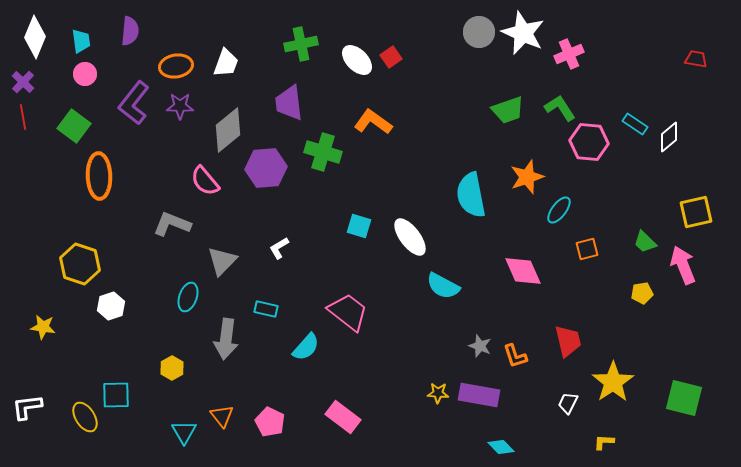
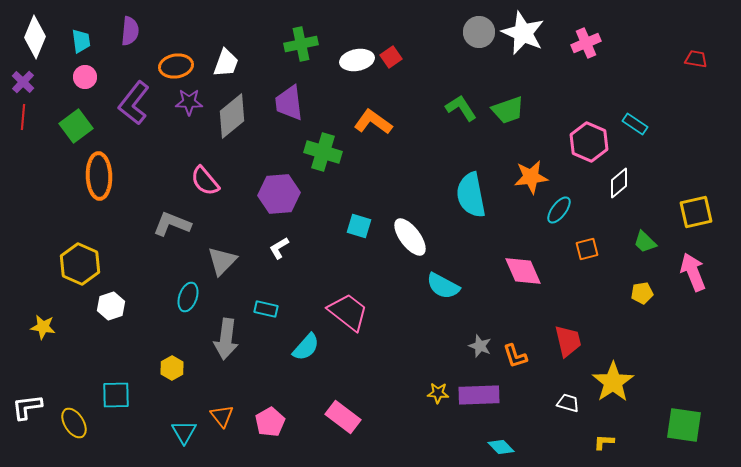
pink cross at (569, 54): moved 17 px right, 11 px up
white ellipse at (357, 60): rotated 56 degrees counterclockwise
pink circle at (85, 74): moved 3 px down
purple star at (180, 106): moved 9 px right, 4 px up
green L-shape at (560, 108): moved 99 px left
red line at (23, 117): rotated 15 degrees clockwise
green square at (74, 126): moved 2 px right; rotated 16 degrees clockwise
gray diamond at (228, 130): moved 4 px right, 14 px up
white diamond at (669, 137): moved 50 px left, 46 px down
pink hexagon at (589, 142): rotated 18 degrees clockwise
purple hexagon at (266, 168): moved 13 px right, 26 px down
orange star at (527, 177): moved 4 px right; rotated 12 degrees clockwise
yellow hexagon at (80, 264): rotated 6 degrees clockwise
pink arrow at (683, 265): moved 10 px right, 7 px down
purple rectangle at (479, 395): rotated 12 degrees counterclockwise
green square at (684, 398): moved 27 px down; rotated 6 degrees counterclockwise
white trapezoid at (568, 403): rotated 80 degrees clockwise
yellow ellipse at (85, 417): moved 11 px left, 6 px down
pink pentagon at (270, 422): rotated 16 degrees clockwise
